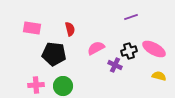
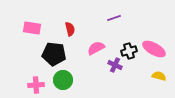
purple line: moved 17 px left, 1 px down
green circle: moved 6 px up
